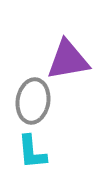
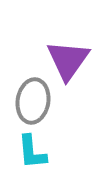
purple triangle: rotated 45 degrees counterclockwise
